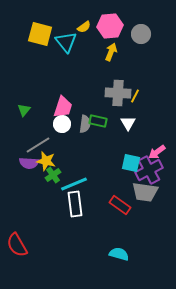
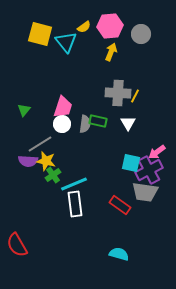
gray line: moved 2 px right, 1 px up
purple semicircle: moved 1 px left, 2 px up
